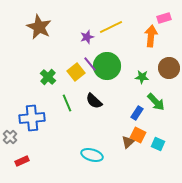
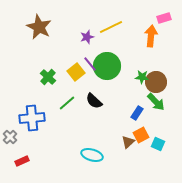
brown circle: moved 13 px left, 14 px down
green line: rotated 72 degrees clockwise
orange square: moved 3 px right; rotated 35 degrees clockwise
